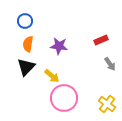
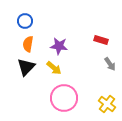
red rectangle: rotated 40 degrees clockwise
yellow arrow: moved 2 px right, 8 px up
